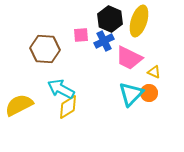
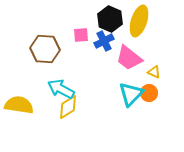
pink trapezoid: rotated 12 degrees clockwise
yellow semicircle: rotated 36 degrees clockwise
